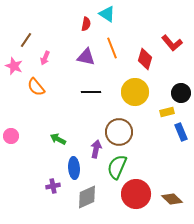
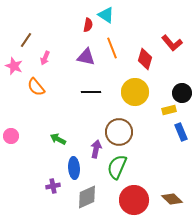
cyan triangle: moved 1 px left, 1 px down
red semicircle: moved 2 px right, 1 px down
black circle: moved 1 px right
yellow rectangle: moved 2 px right, 2 px up
red circle: moved 2 px left, 6 px down
